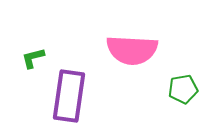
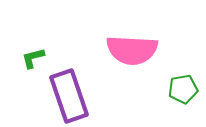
purple rectangle: rotated 27 degrees counterclockwise
